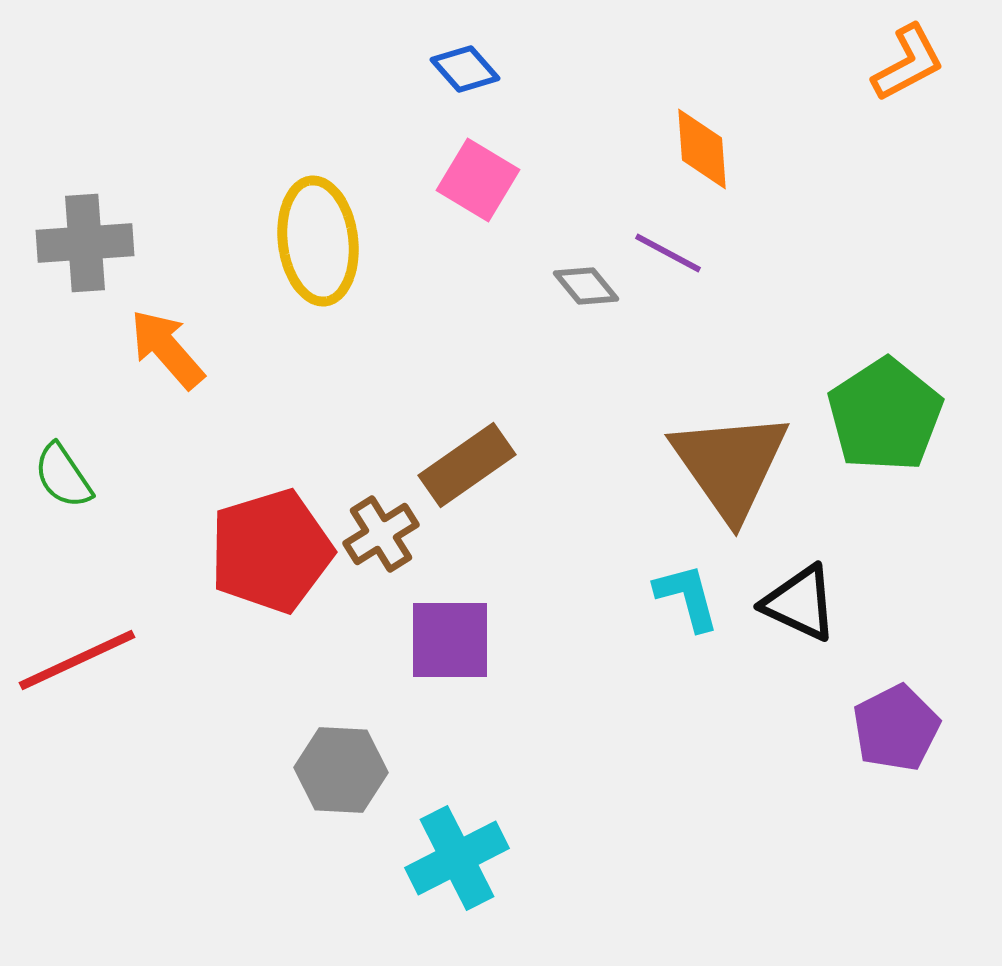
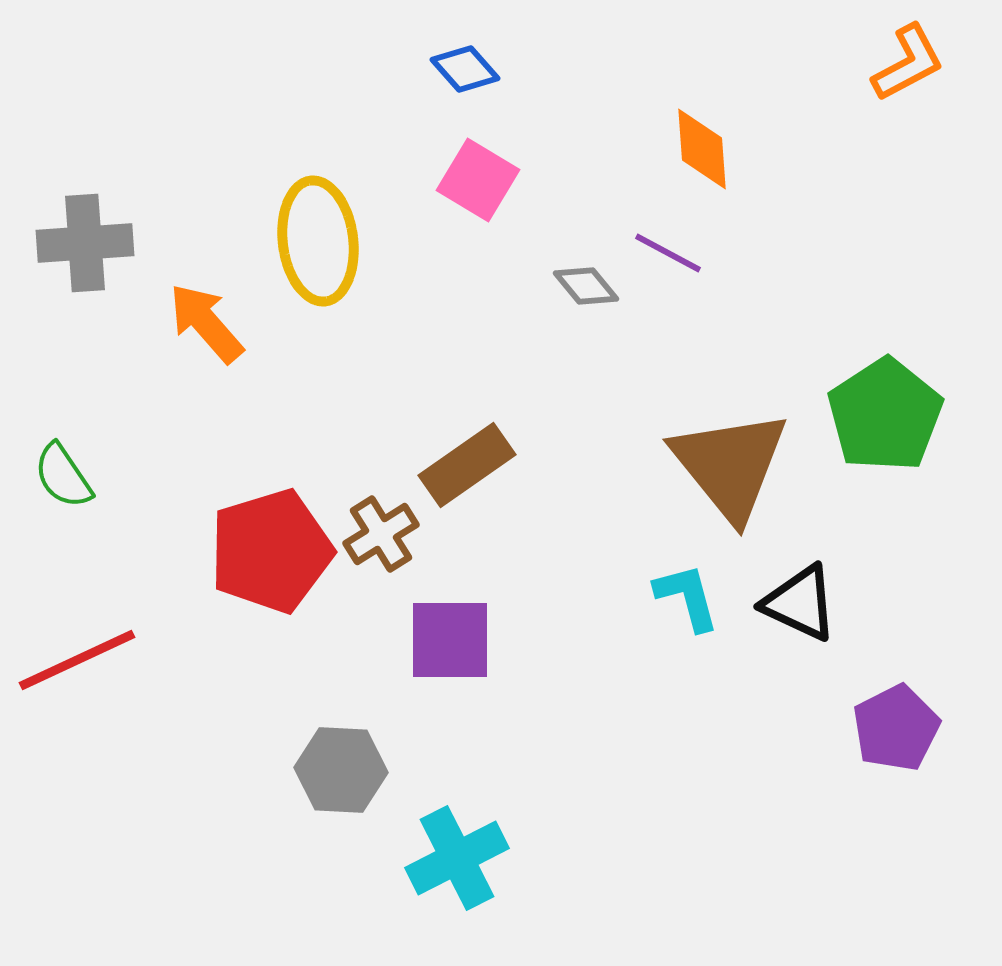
orange arrow: moved 39 px right, 26 px up
brown triangle: rotated 4 degrees counterclockwise
